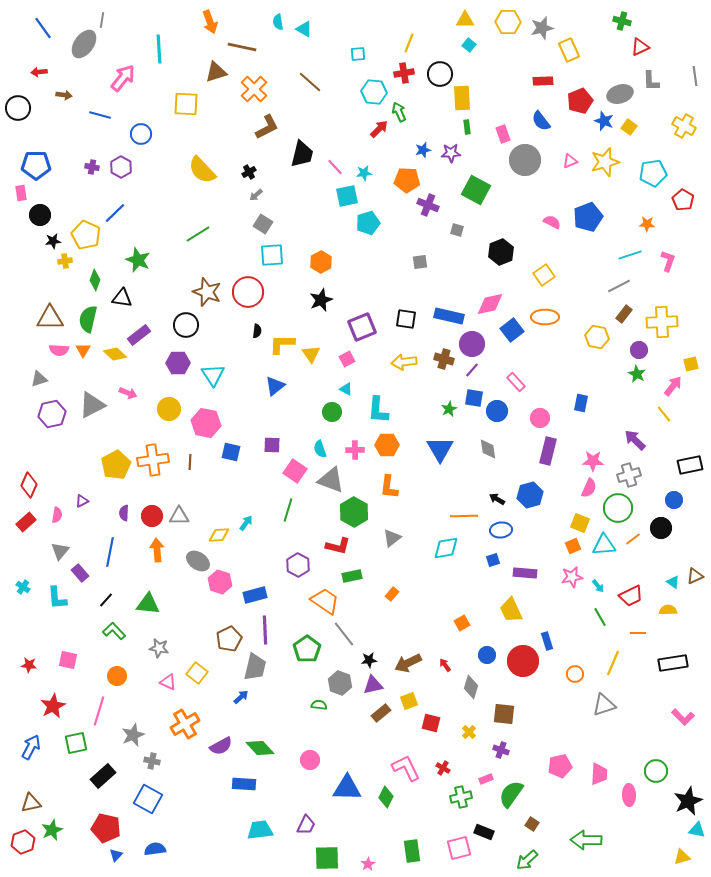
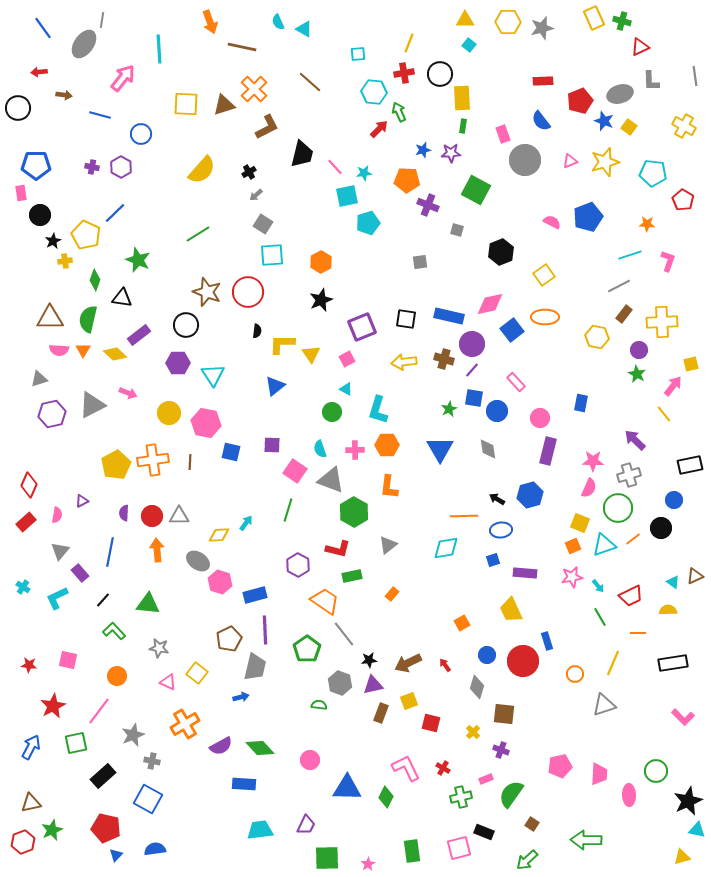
cyan semicircle at (278, 22): rotated 14 degrees counterclockwise
yellow rectangle at (569, 50): moved 25 px right, 32 px up
brown triangle at (216, 72): moved 8 px right, 33 px down
green rectangle at (467, 127): moved 4 px left, 1 px up; rotated 16 degrees clockwise
yellow semicircle at (202, 170): rotated 96 degrees counterclockwise
cyan pentagon at (653, 173): rotated 16 degrees clockwise
black star at (53, 241): rotated 21 degrees counterclockwise
yellow circle at (169, 409): moved 4 px down
cyan L-shape at (378, 410): rotated 12 degrees clockwise
gray triangle at (392, 538): moved 4 px left, 7 px down
cyan triangle at (604, 545): rotated 15 degrees counterclockwise
red L-shape at (338, 546): moved 3 px down
cyan L-shape at (57, 598): rotated 70 degrees clockwise
black line at (106, 600): moved 3 px left
gray diamond at (471, 687): moved 6 px right
blue arrow at (241, 697): rotated 28 degrees clockwise
pink line at (99, 711): rotated 20 degrees clockwise
brown rectangle at (381, 713): rotated 30 degrees counterclockwise
yellow cross at (469, 732): moved 4 px right
